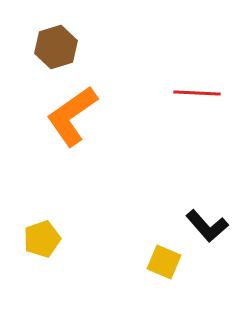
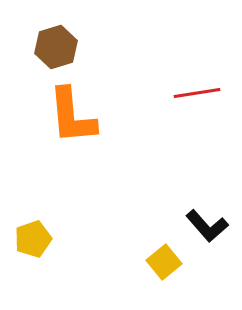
red line: rotated 12 degrees counterclockwise
orange L-shape: rotated 60 degrees counterclockwise
yellow pentagon: moved 9 px left
yellow square: rotated 28 degrees clockwise
